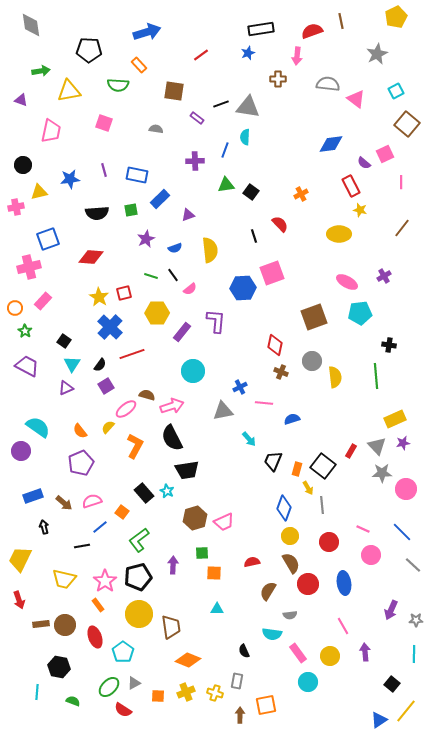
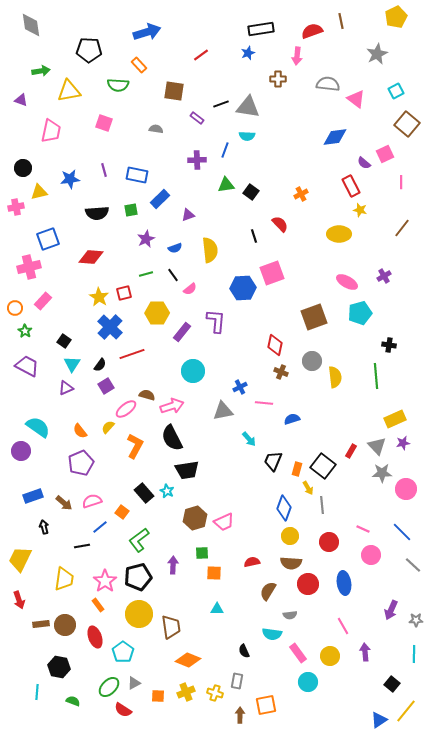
cyan semicircle at (245, 137): moved 2 px right, 1 px up; rotated 91 degrees counterclockwise
blue diamond at (331, 144): moved 4 px right, 7 px up
purple cross at (195, 161): moved 2 px right, 1 px up
black circle at (23, 165): moved 3 px down
green line at (151, 276): moved 5 px left, 2 px up; rotated 32 degrees counterclockwise
cyan pentagon at (360, 313): rotated 10 degrees counterclockwise
brown semicircle at (291, 563): rotated 125 degrees clockwise
yellow trapezoid at (64, 579): rotated 95 degrees counterclockwise
